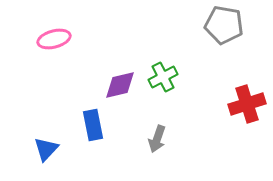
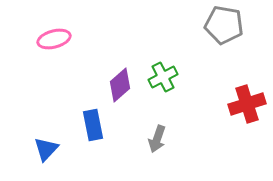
purple diamond: rotated 28 degrees counterclockwise
